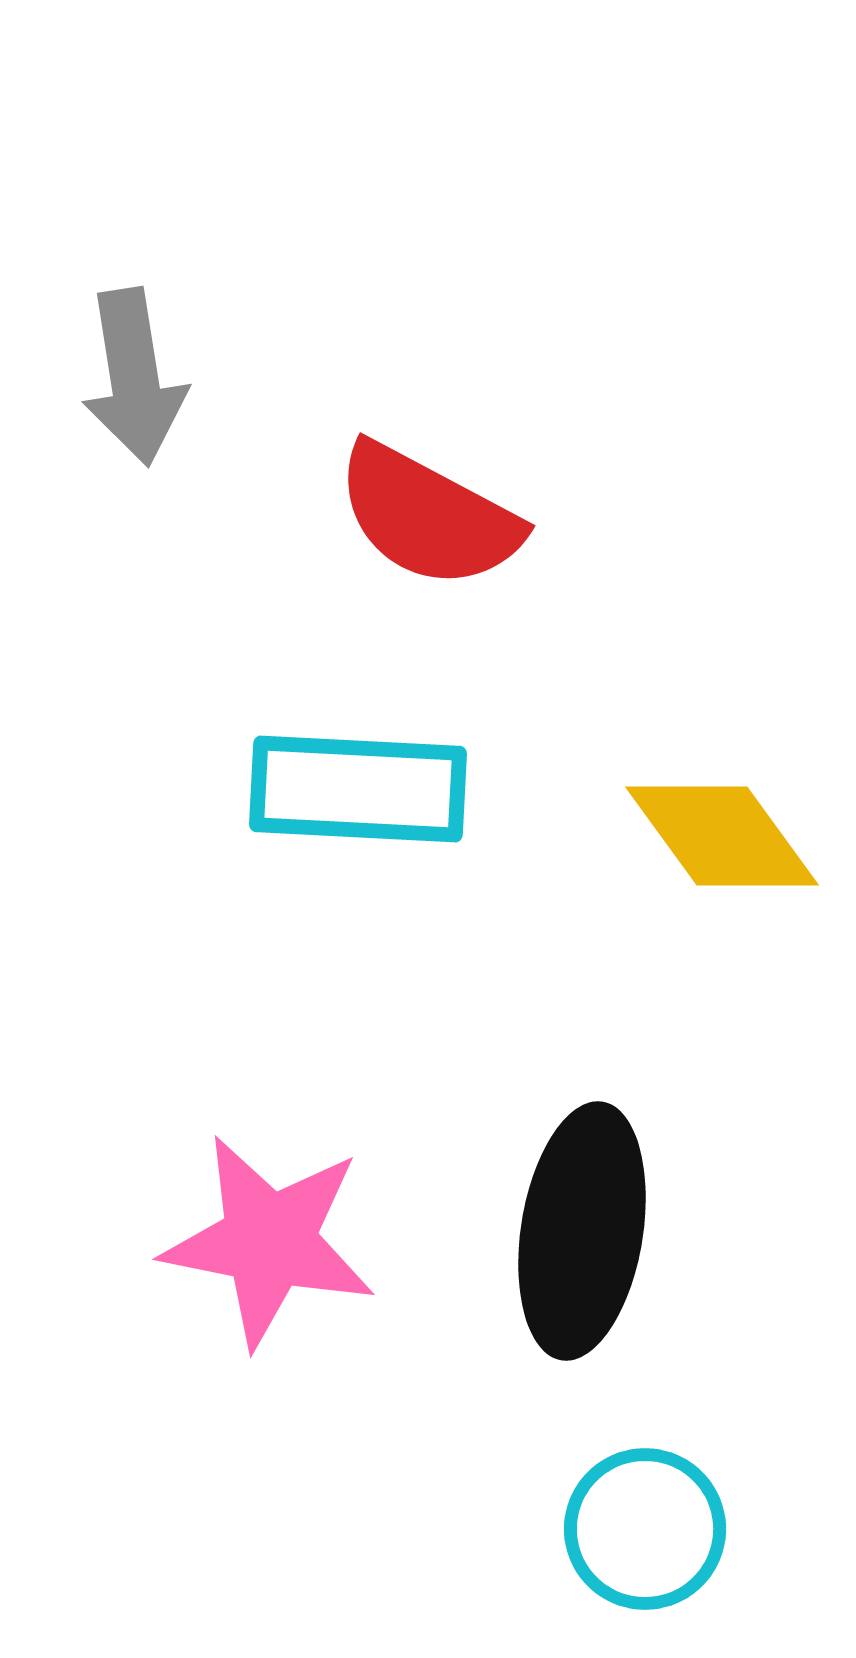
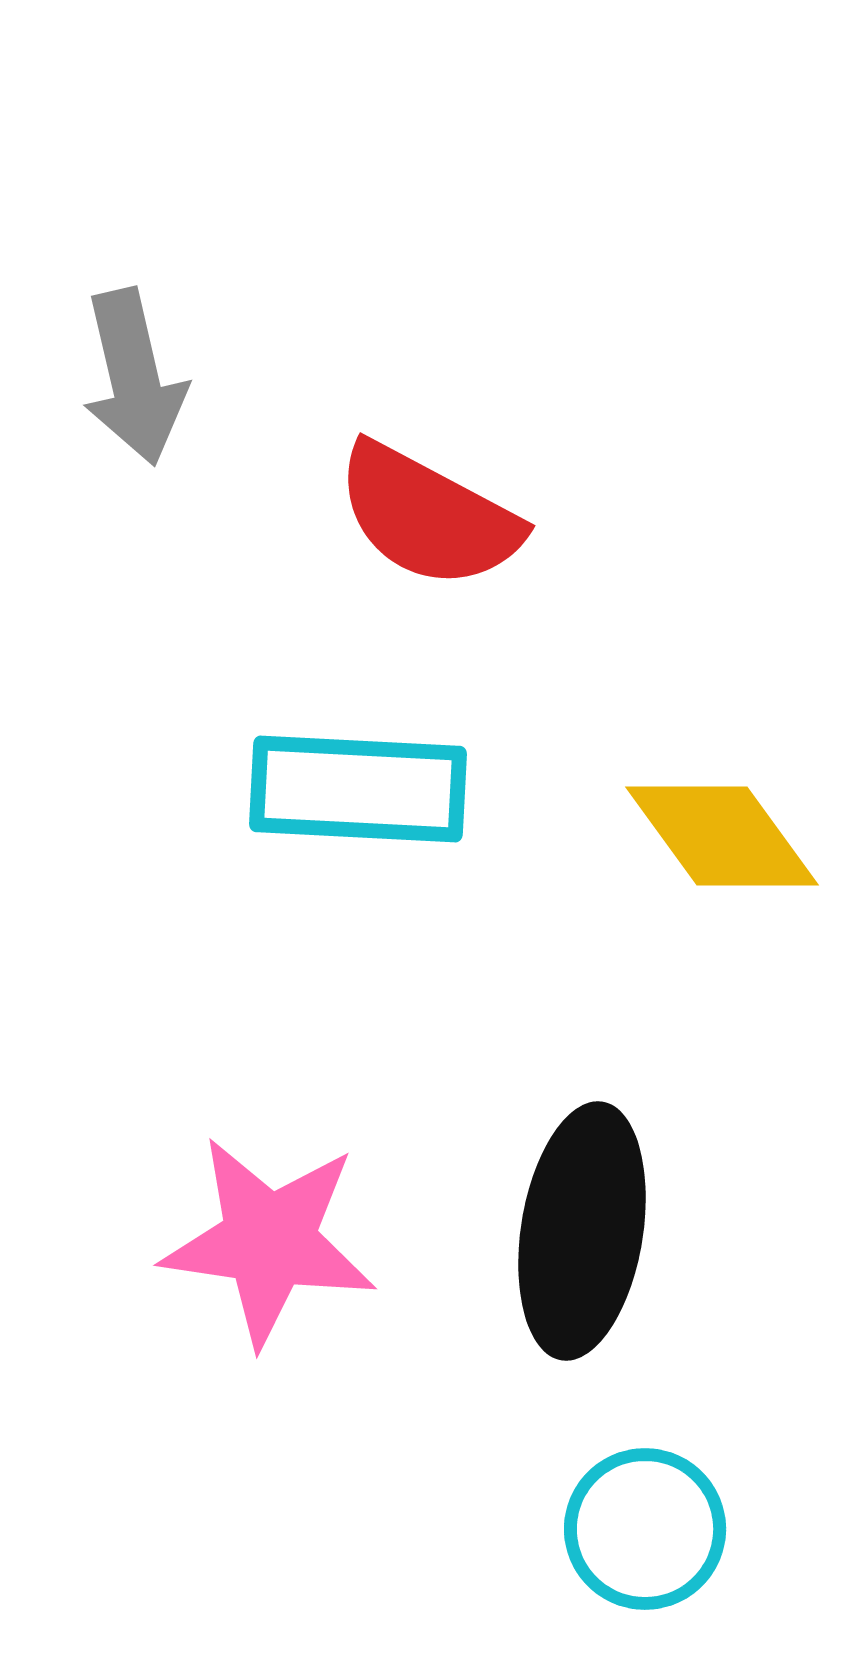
gray arrow: rotated 4 degrees counterclockwise
pink star: rotated 3 degrees counterclockwise
